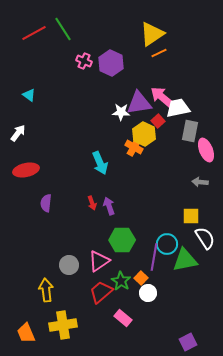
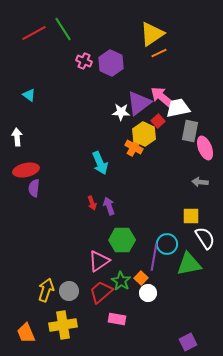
purple triangle: rotated 28 degrees counterclockwise
white arrow: moved 1 px left, 4 px down; rotated 42 degrees counterclockwise
pink ellipse: moved 1 px left, 2 px up
purple semicircle: moved 12 px left, 15 px up
green triangle: moved 4 px right, 4 px down
gray circle: moved 26 px down
yellow arrow: rotated 25 degrees clockwise
pink rectangle: moved 6 px left, 1 px down; rotated 30 degrees counterclockwise
